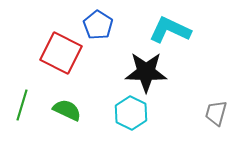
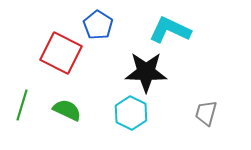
gray trapezoid: moved 10 px left
